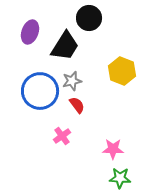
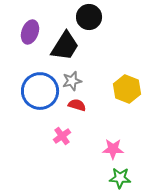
black circle: moved 1 px up
yellow hexagon: moved 5 px right, 18 px down
red semicircle: rotated 36 degrees counterclockwise
